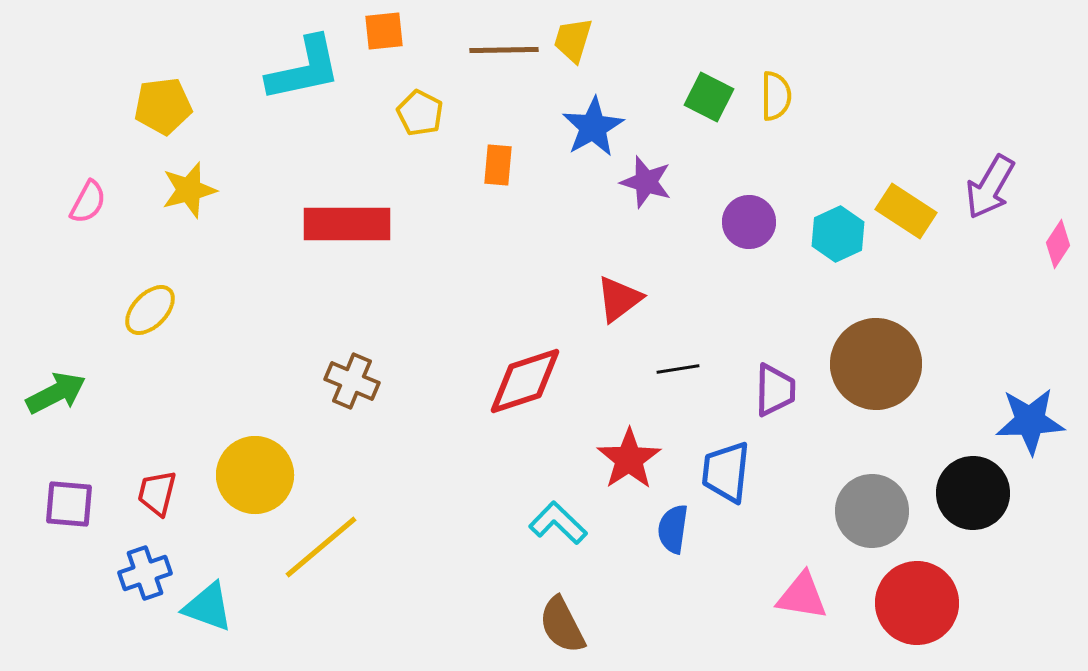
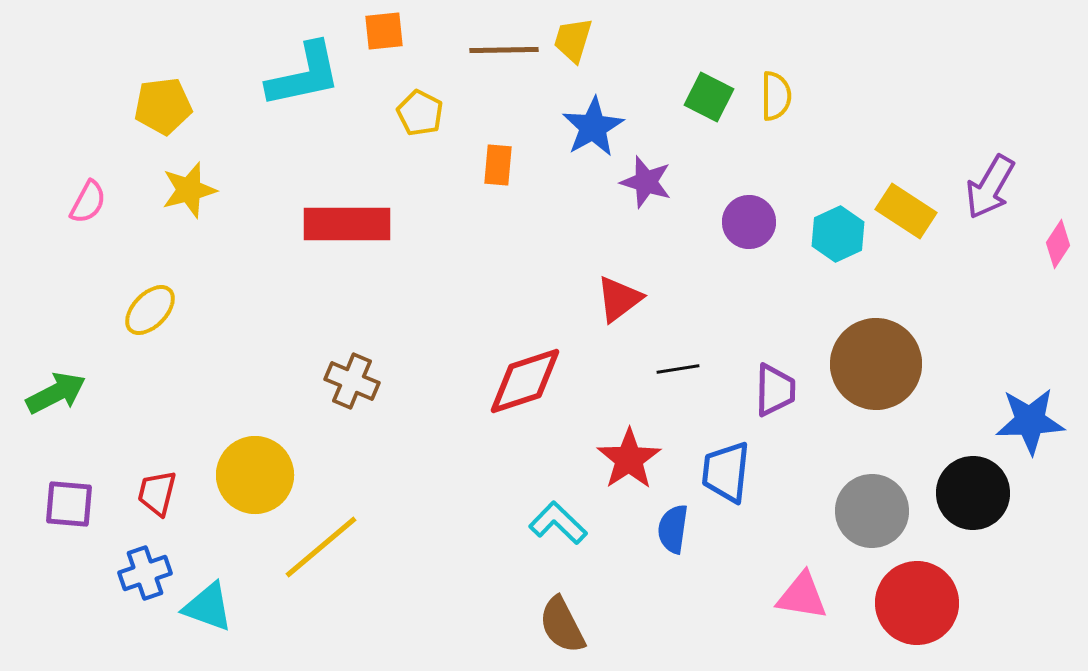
cyan L-shape at (304, 69): moved 6 px down
